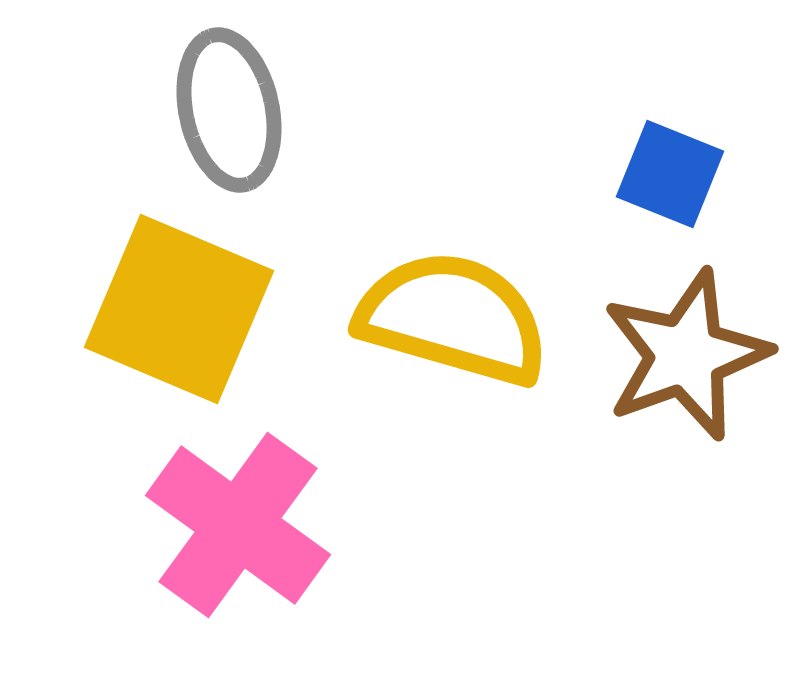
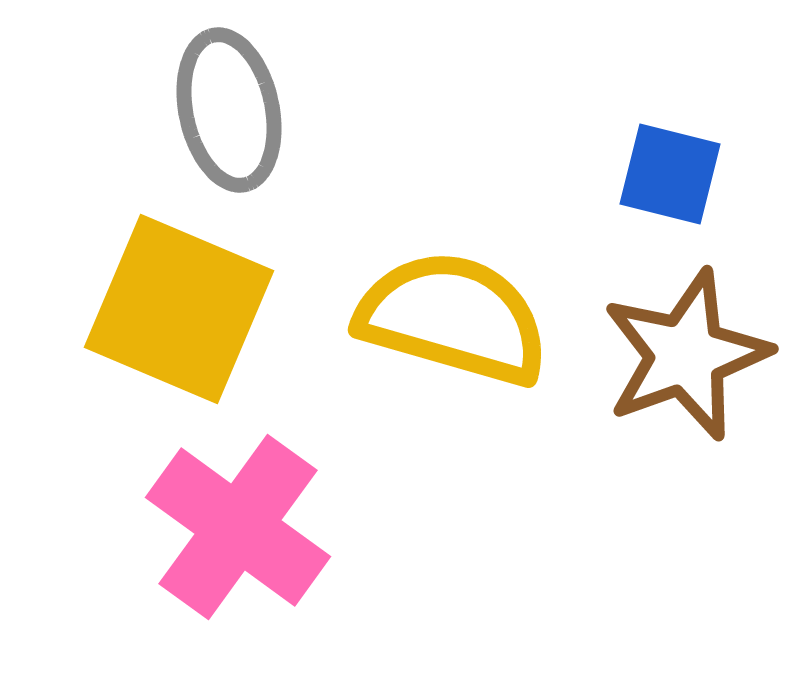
blue square: rotated 8 degrees counterclockwise
pink cross: moved 2 px down
